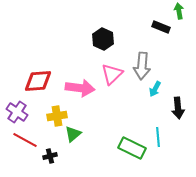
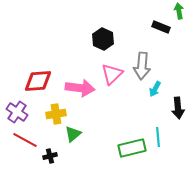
yellow cross: moved 1 px left, 2 px up
green rectangle: rotated 40 degrees counterclockwise
